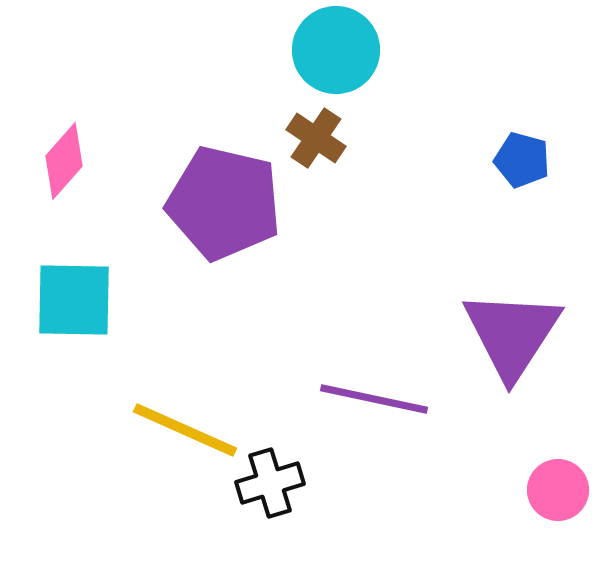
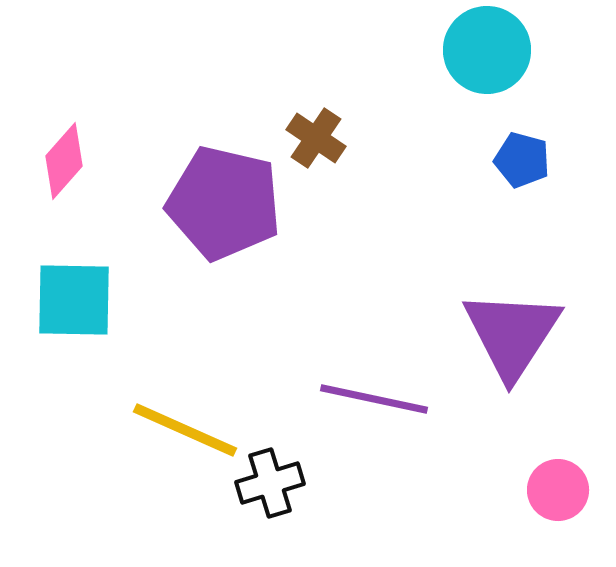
cyan circle: moved 151 px right
